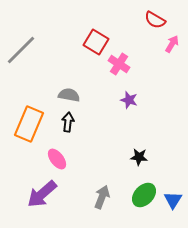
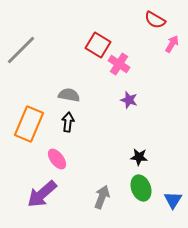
red square: moved 2 px right, 3 px down
green ellipse: moved 3 px left, 7 px up; rotated 65 degrees counterclockwise
